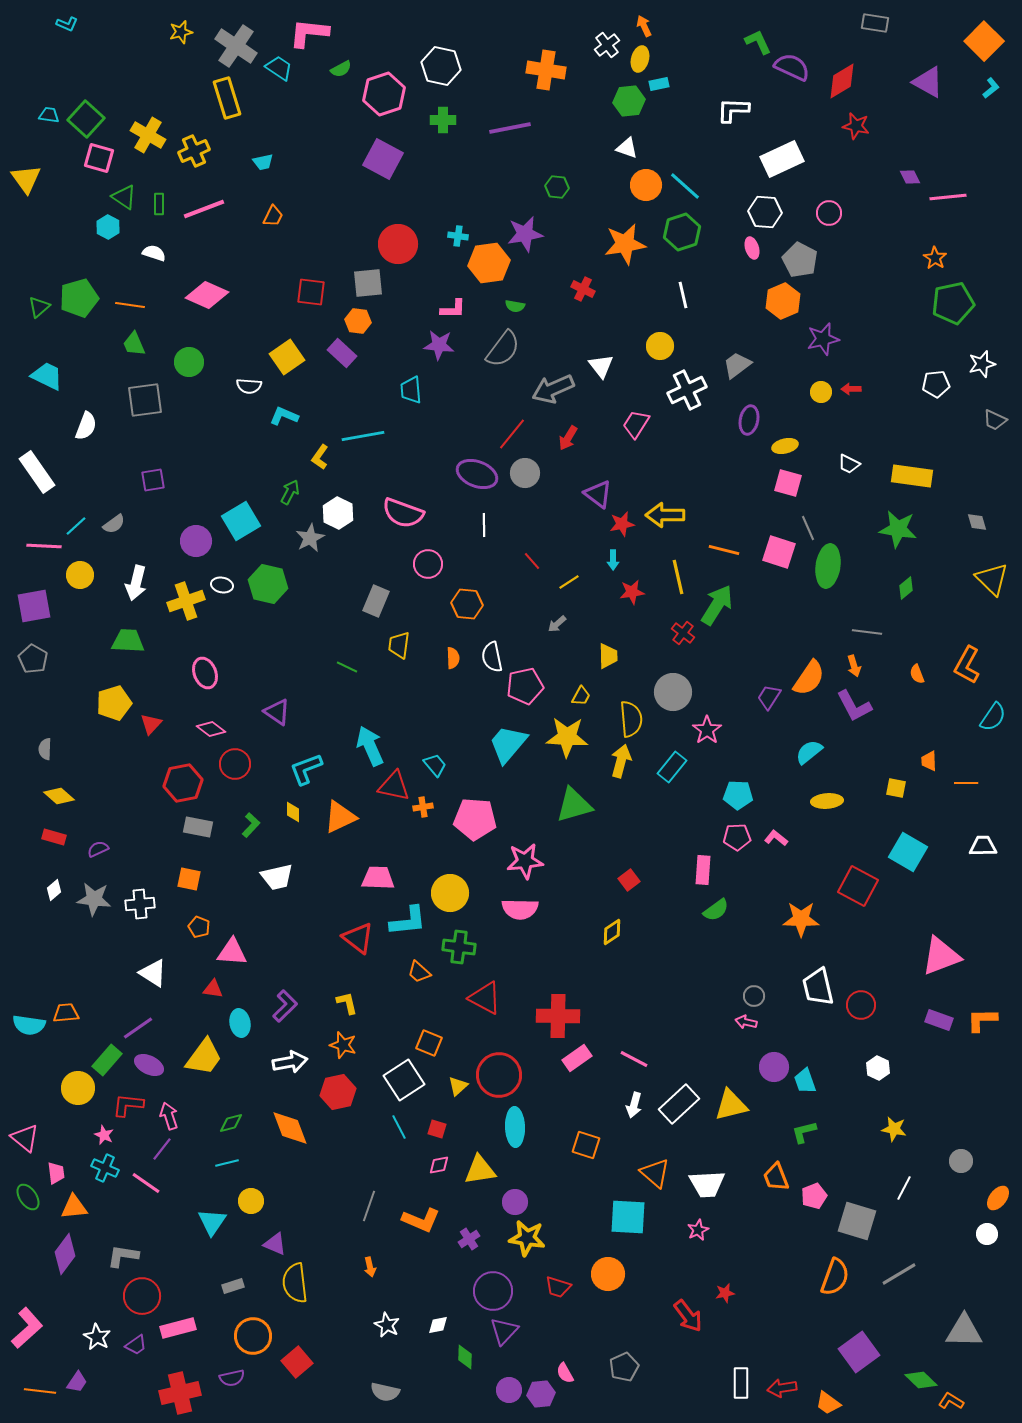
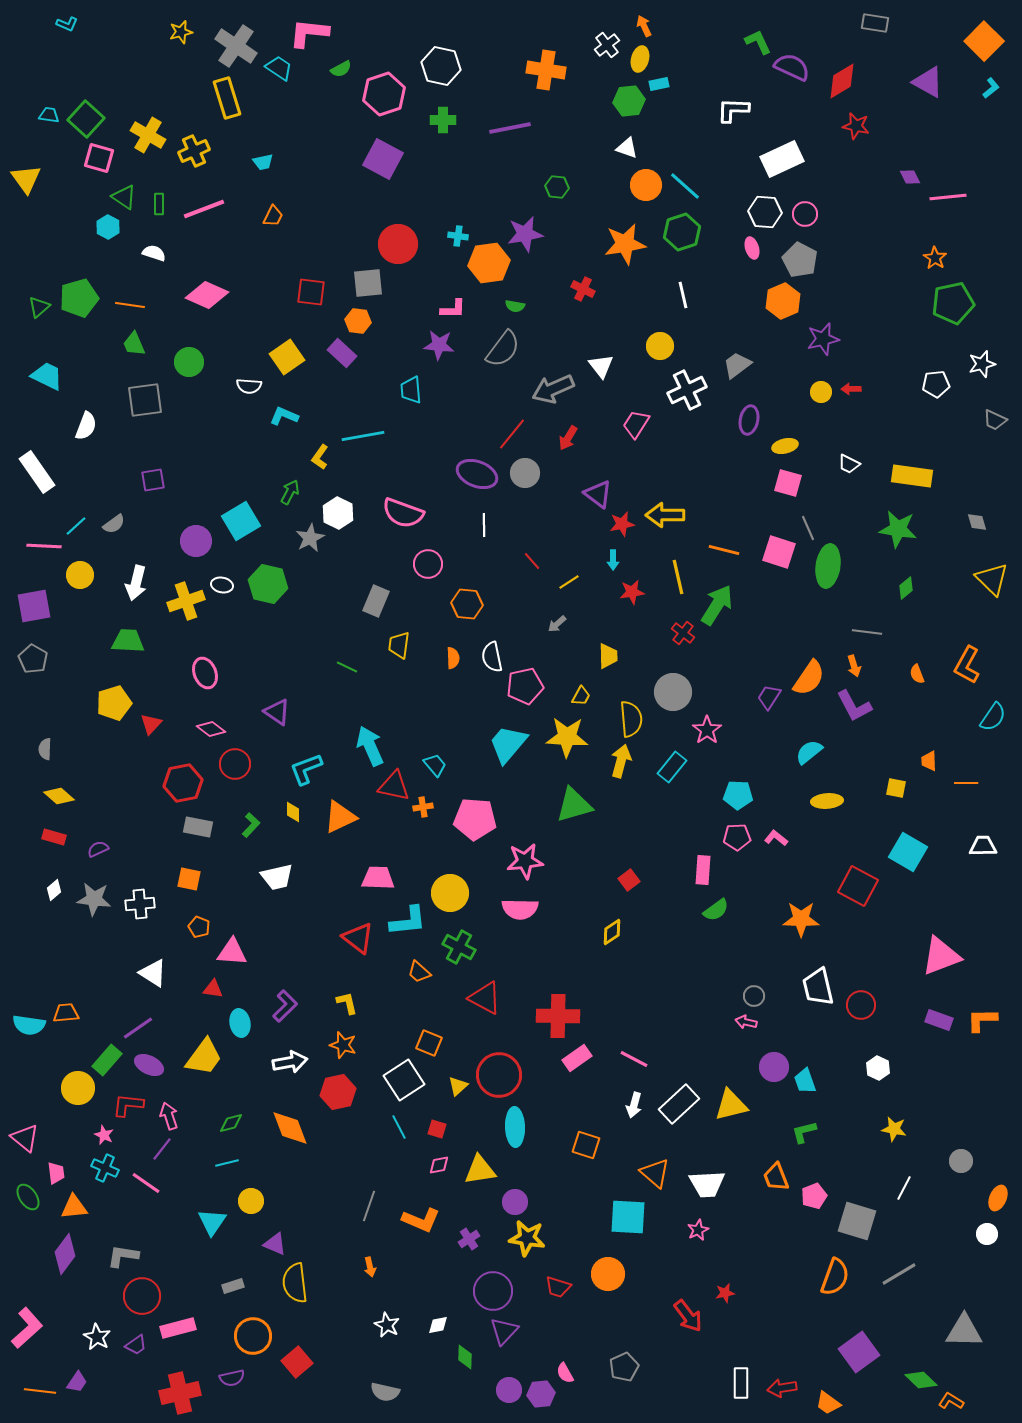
pink circle at (829, 213): moved 24 px left, 1 px down
green cross at (459, 947): rotated 20 degrees clockwise
orange ellipse at (998, 1198): rotated 15 degrees counterclockwise
